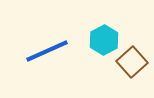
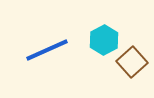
blue line: moved 1 px up
